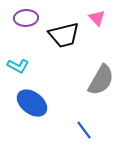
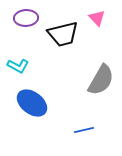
black trapezoid: moved 1 px left, 1 px up
blue line: rotated 66 degrees counterclockwise
